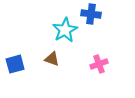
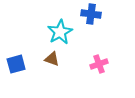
cyan star: moved 5 px left, 2 px down
blue square: moved 1 px right
